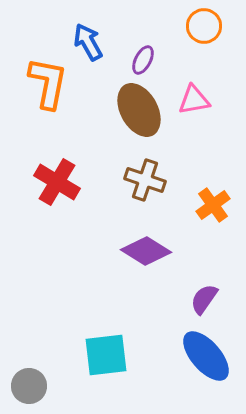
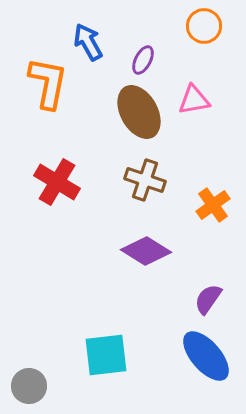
brown ellipse: moved 2 px down
purple semicircle: moved 4 px right
